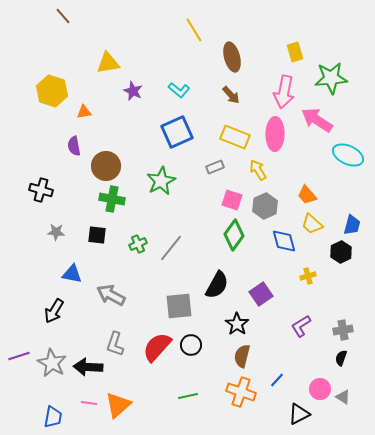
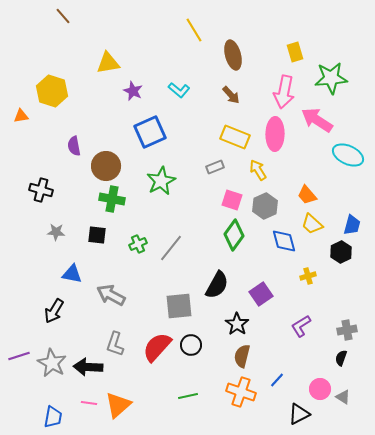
brown ellipse at (232, 57): moved 1 px right, 2 px up
orange triangle at (84, 112): moved 63 px left, 4 px down
blue square at (177, 132): moved 27 px left
gray cross at (343, 330): moved 4 px right
